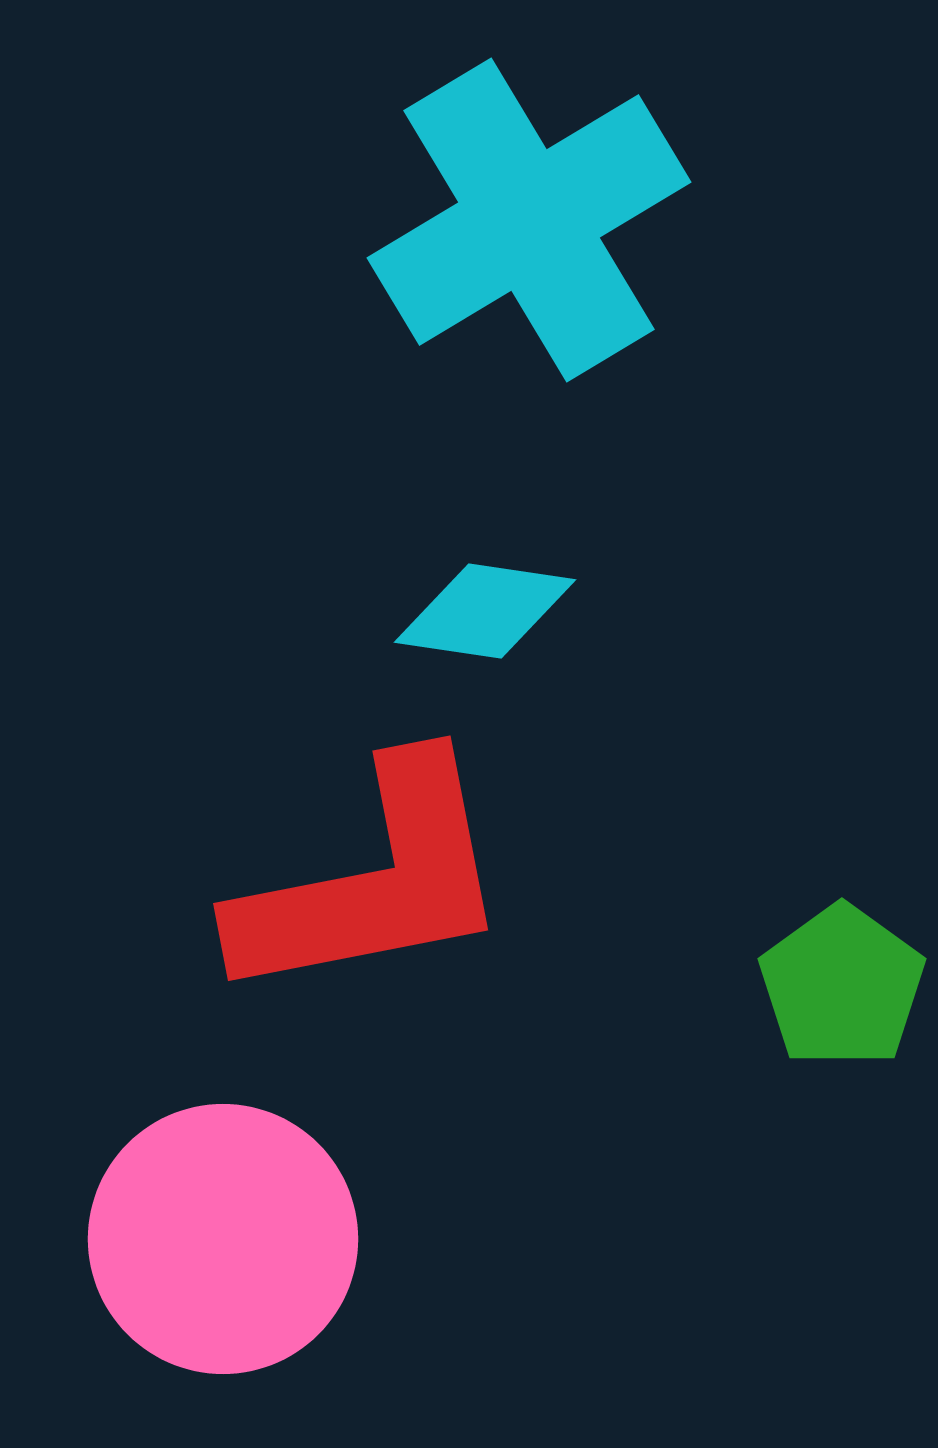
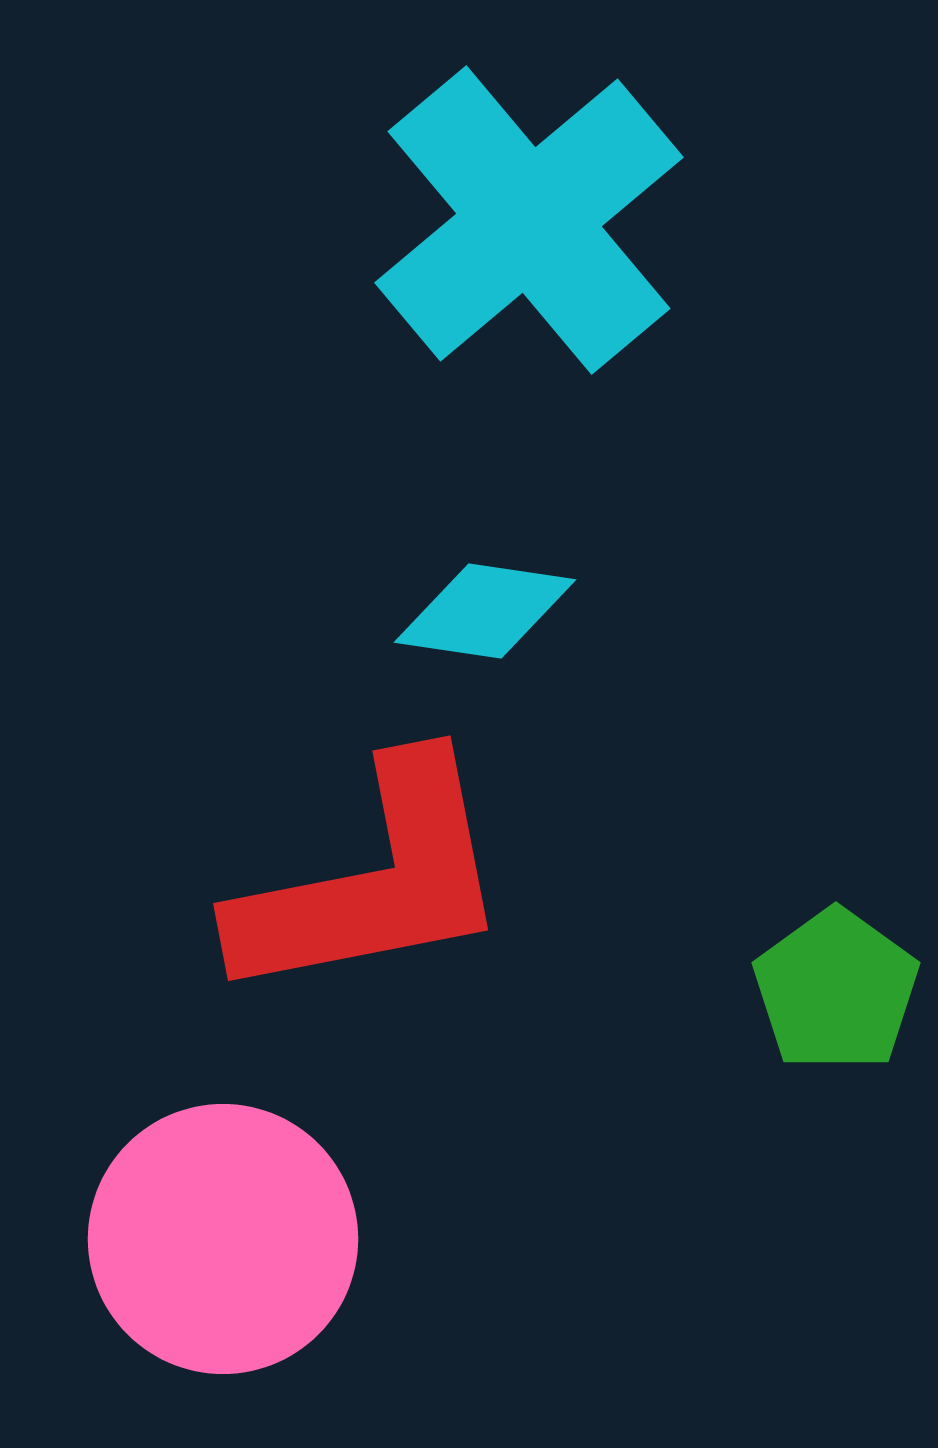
cyan cross: rotated 9 degrees counterclockwise
green pentagon: moved 6 px left, 4 px down
